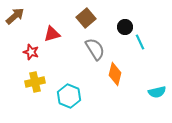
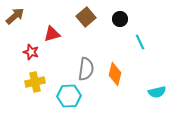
brown square: moved 1 px up
black circle: moved 5 px left, 8 px up
gray semicircle: moved 9 px left, 20 px down; rotated 40 degrees clockwise
cyan hexagon: rotated 25 degrees counterclockwise
